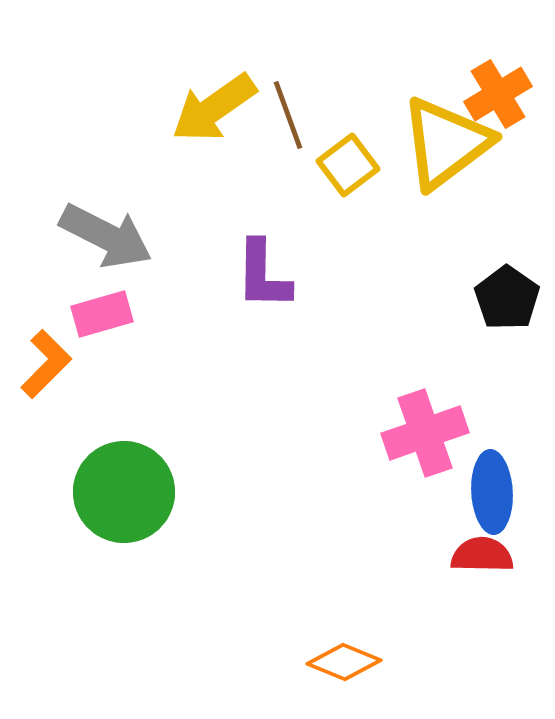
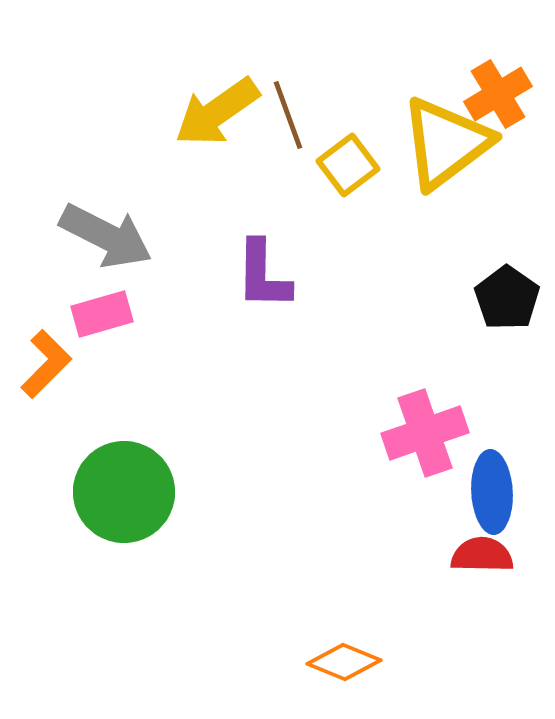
yellow arrow: moved 3 px right, 4 px down
